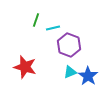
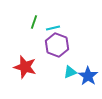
green line: moved 2 px left, 2 px down
purple hexagon: moved 12 px left
